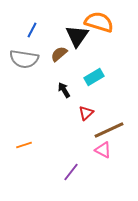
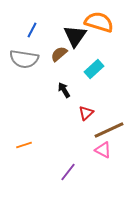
black triangle: moved 2 px left
cyan rectangle: moved 8 px up; rotated 12 degrees counterclockwise
purple line: moved 3 px left
